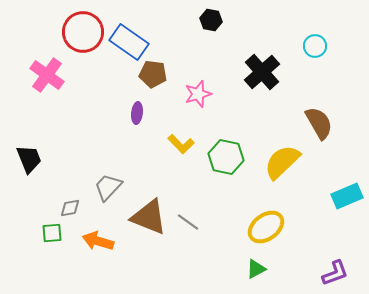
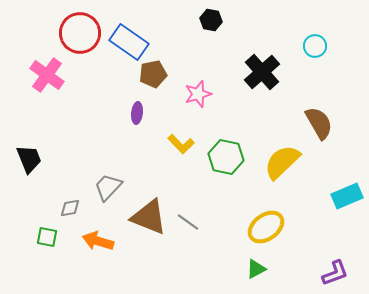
red circle: moved 3 px left, 1 px down
brown pentagon: rotated 20 degrees counterclockwise
green square: moved 5 px left, 4 px down; rotated 15 degrees clockwise
